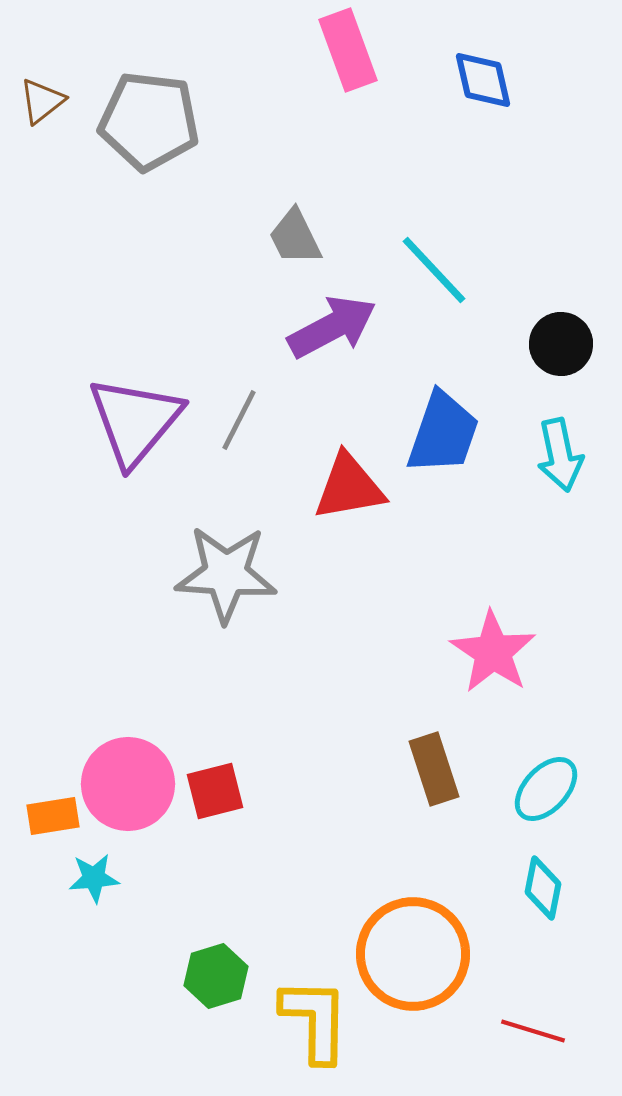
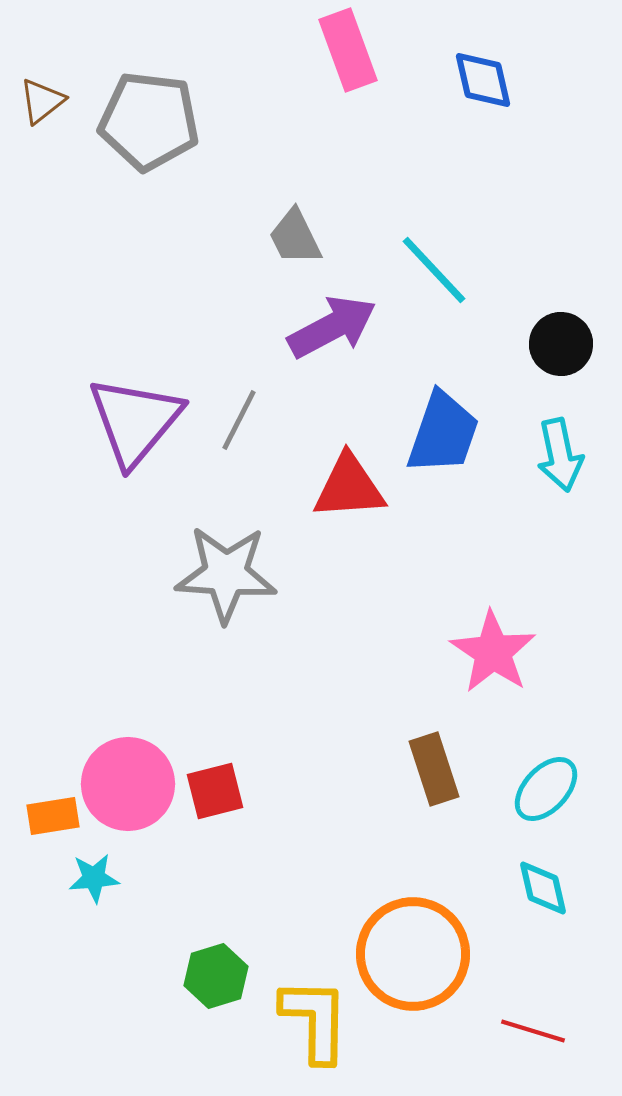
red triangle: rotated 6 degrees clockwise
cyan diamond: rotated 24 degrees counterclockwise
